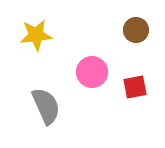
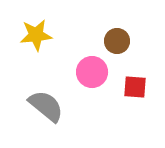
brown circle: moved 19 px left, 11 px down
red square: rotated 15 degrees clockwise
gray semicircle: rotated 27 degrees counterclockwise
